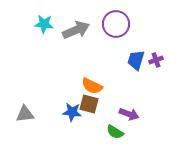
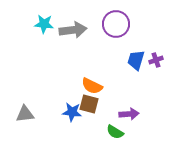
gray arrow: moved 3 px left; rotated 16 degrees clockwise
purple arrow: rotated 24 degrees counterclockwise
